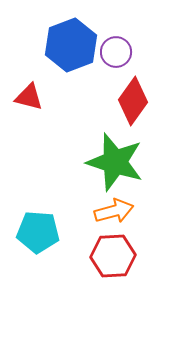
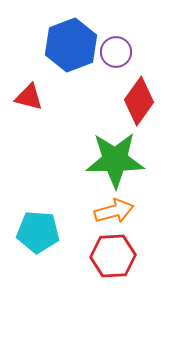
red diamond: moved 6 px right
green star: moved 2 px up; rotated 18 degrees counterclockwise
